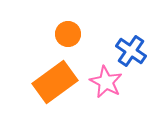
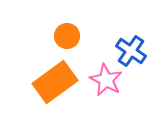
orange circle: moved 1 px left, 2 px down
pink star: moved 2 px up
